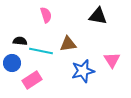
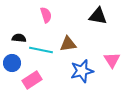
black semicircle: moved 1 px left, 3 px up
cyan line: moved 1 px up
blue star: moved 1 px left
